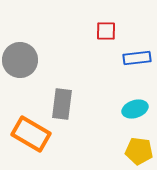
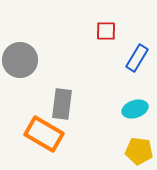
blue rectangle: rotated 52 degrees counterclockwise
orange rectangle: moved 13 px right
